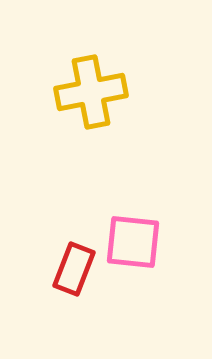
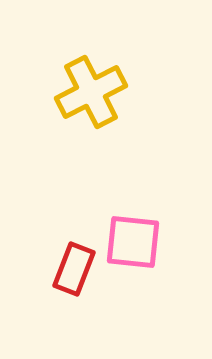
yellow cross: rotated 16 degrees counterclockwise
